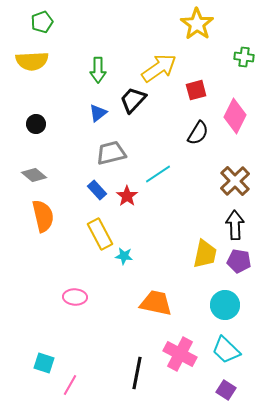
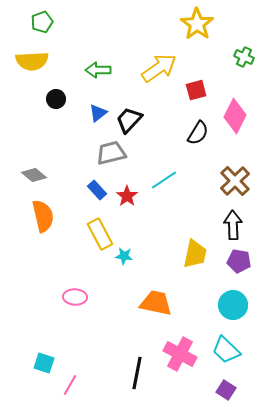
green cross: rotated 18 degrees clockwise
green arrow: rotated 90 degrees clockwise
black trapezoid: moved 4 px left, 20 px down
black circle: moved 20 px right, 25 px up
cyan line: moved 6 px right, 6 px down
black arrow: moved 2 px left
yellow trapezoid: moved 10 px left
cyan circle: moved 8 px right
